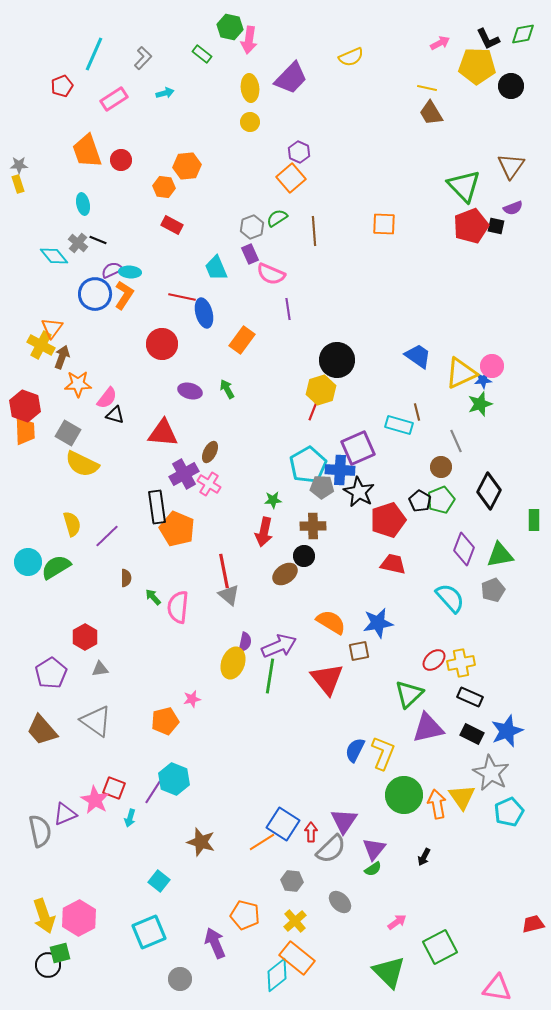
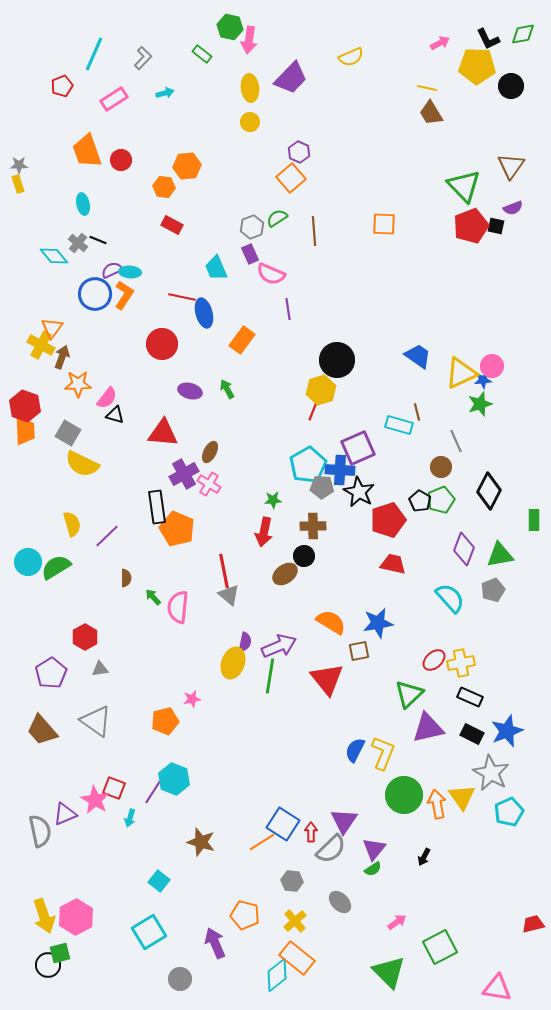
pink hexagon at (79, 918): moved 3 px left, 1 px up
cyan square at (149, 932): rotated 8 degrees counterclockwise
